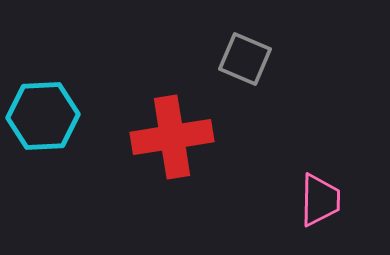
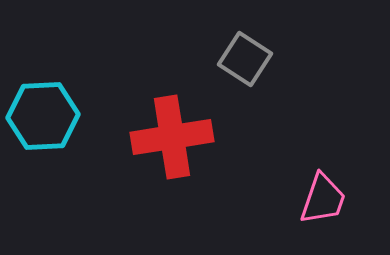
gray square: rotated 10 degrees clockwise
pink trapezoid: moved 3 px right, 1 px up; rotated 18 degrees clockwise
